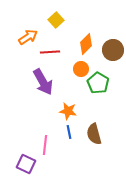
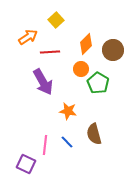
blue line: moved 2 px left, 10 px down; rotated 32 degrees counterclockwise
